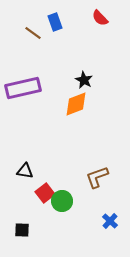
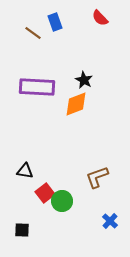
purple rectangle: moved 14 px right, 1 px up; rotated 16 degrees clockwise
